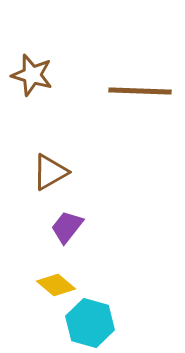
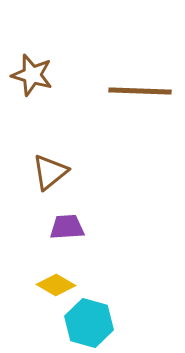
brown triangle: rotated 9 degrees counterclockwise
purple trapezoid: rotated 48 degrees clockwise
yellow diamond: rotated 9 degrees counterclockwise
cyan hexagon: moved 1 px left
